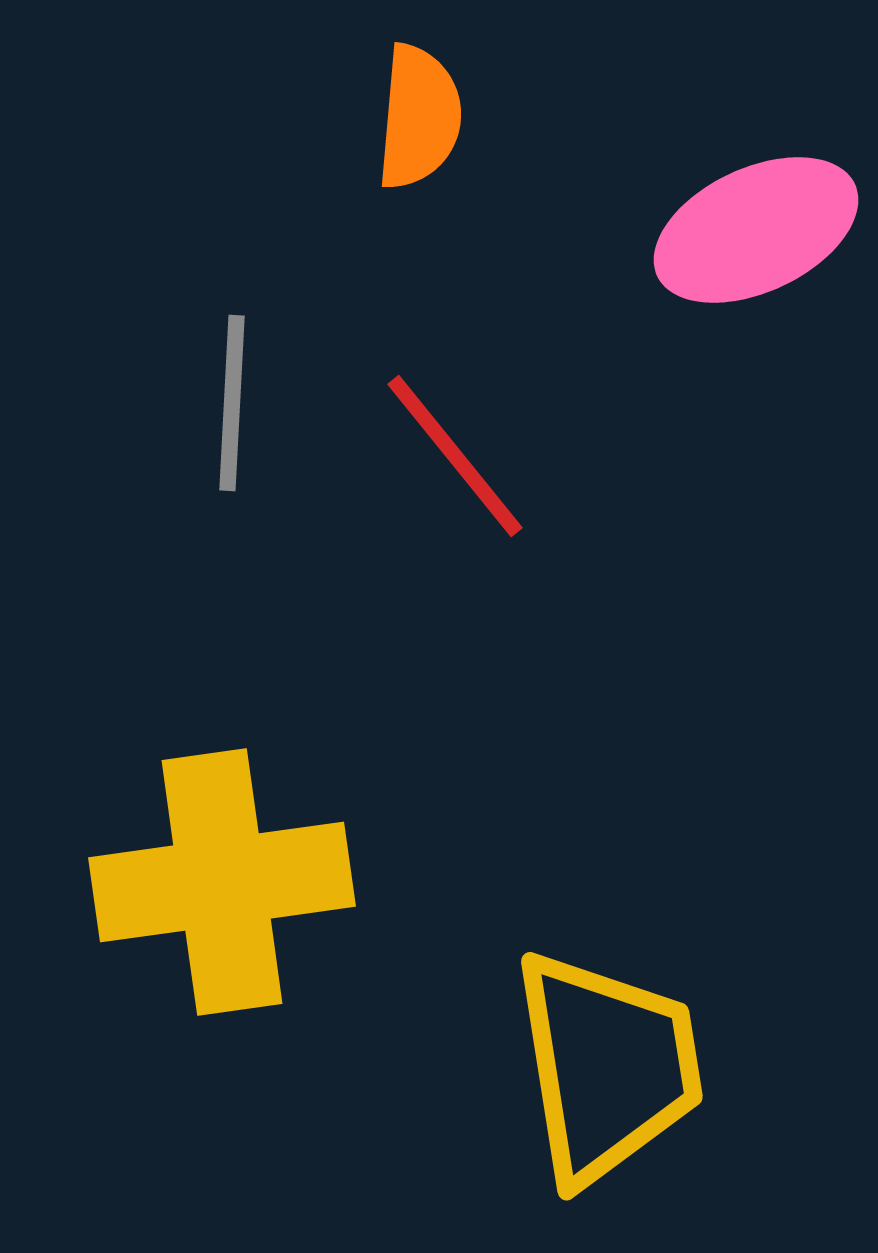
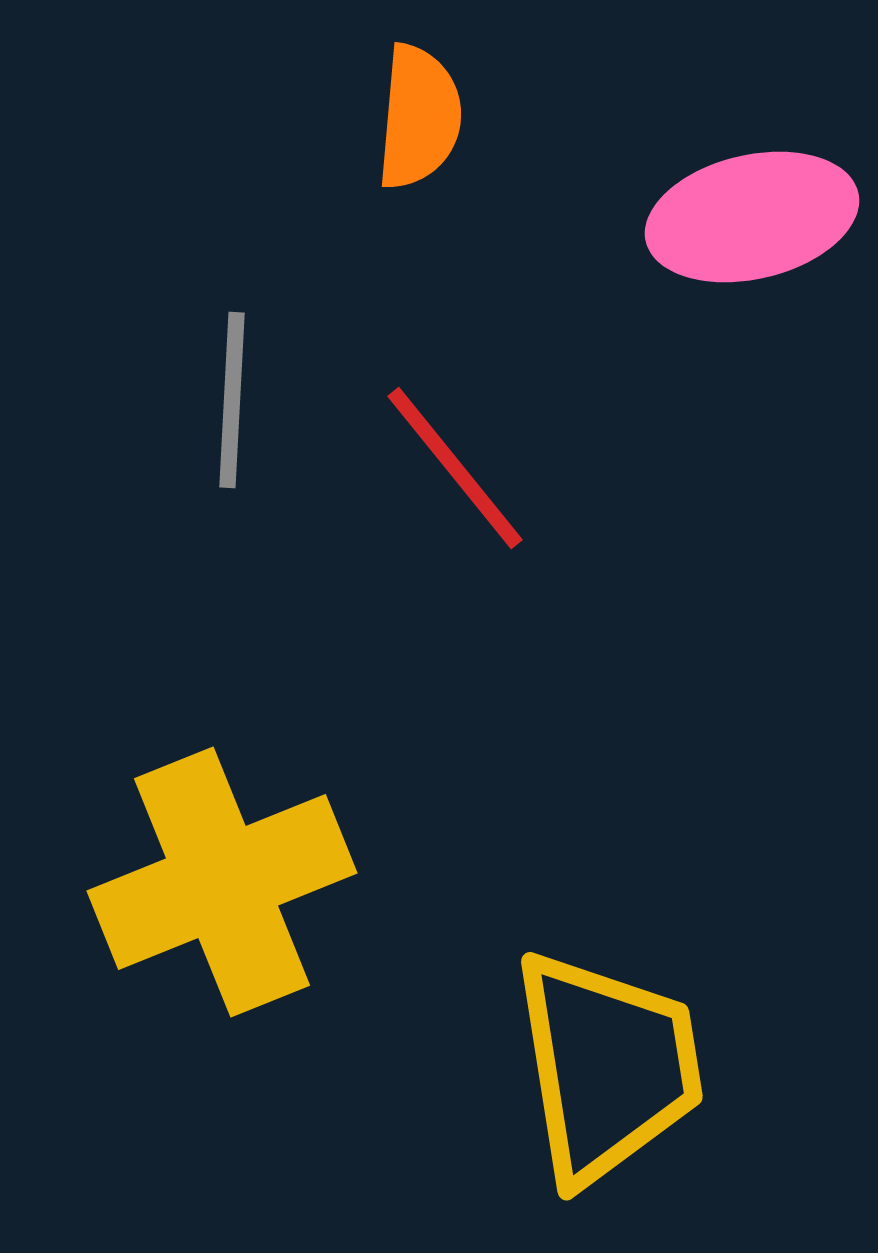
pink ellipse: moved 4 px left, 13 px up; rotated 12 degrees clockwise
gray line: moved 3 px up
red line: moved 12 px down
yellow cross: rotated 14 degrees counterclockwise
